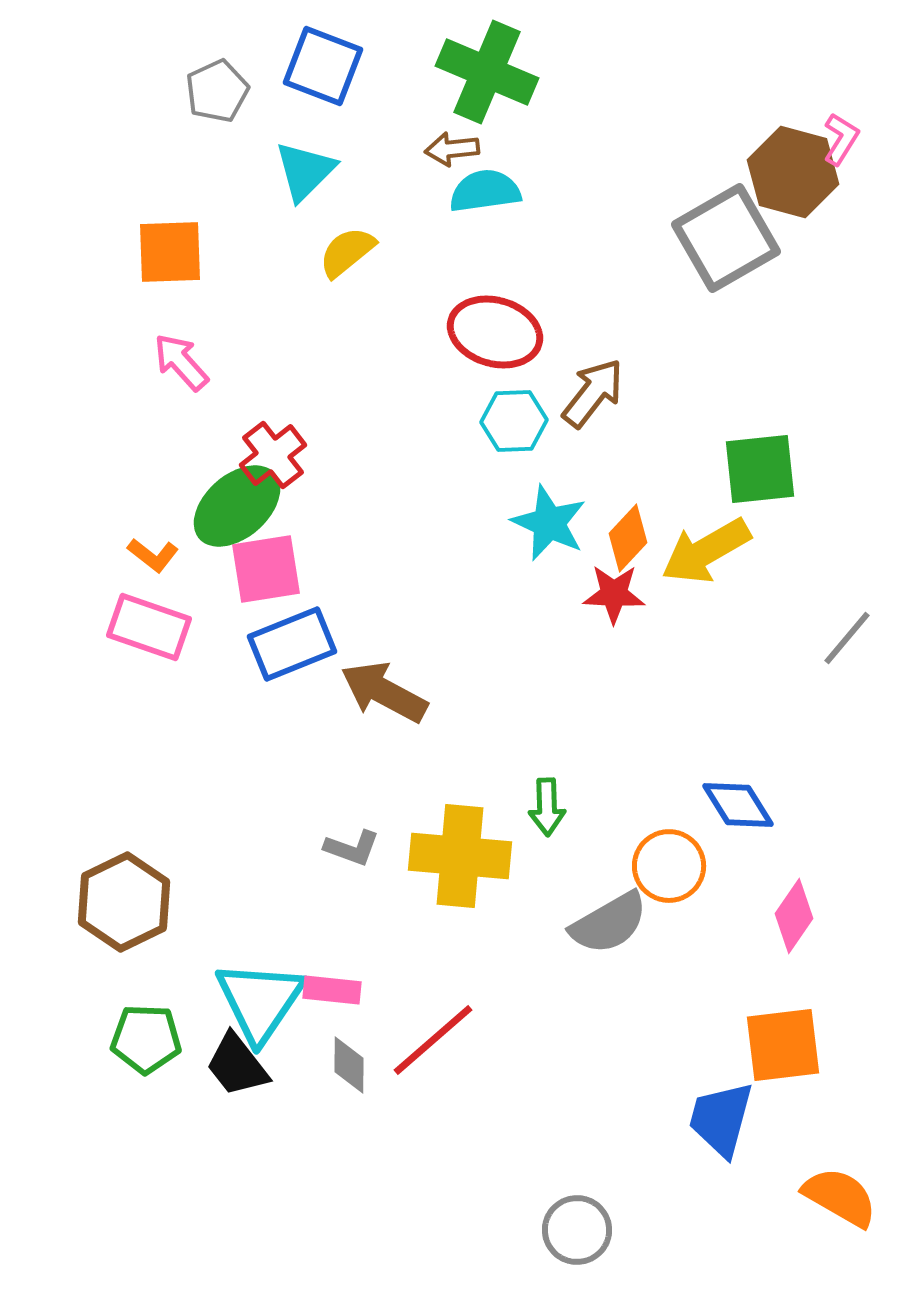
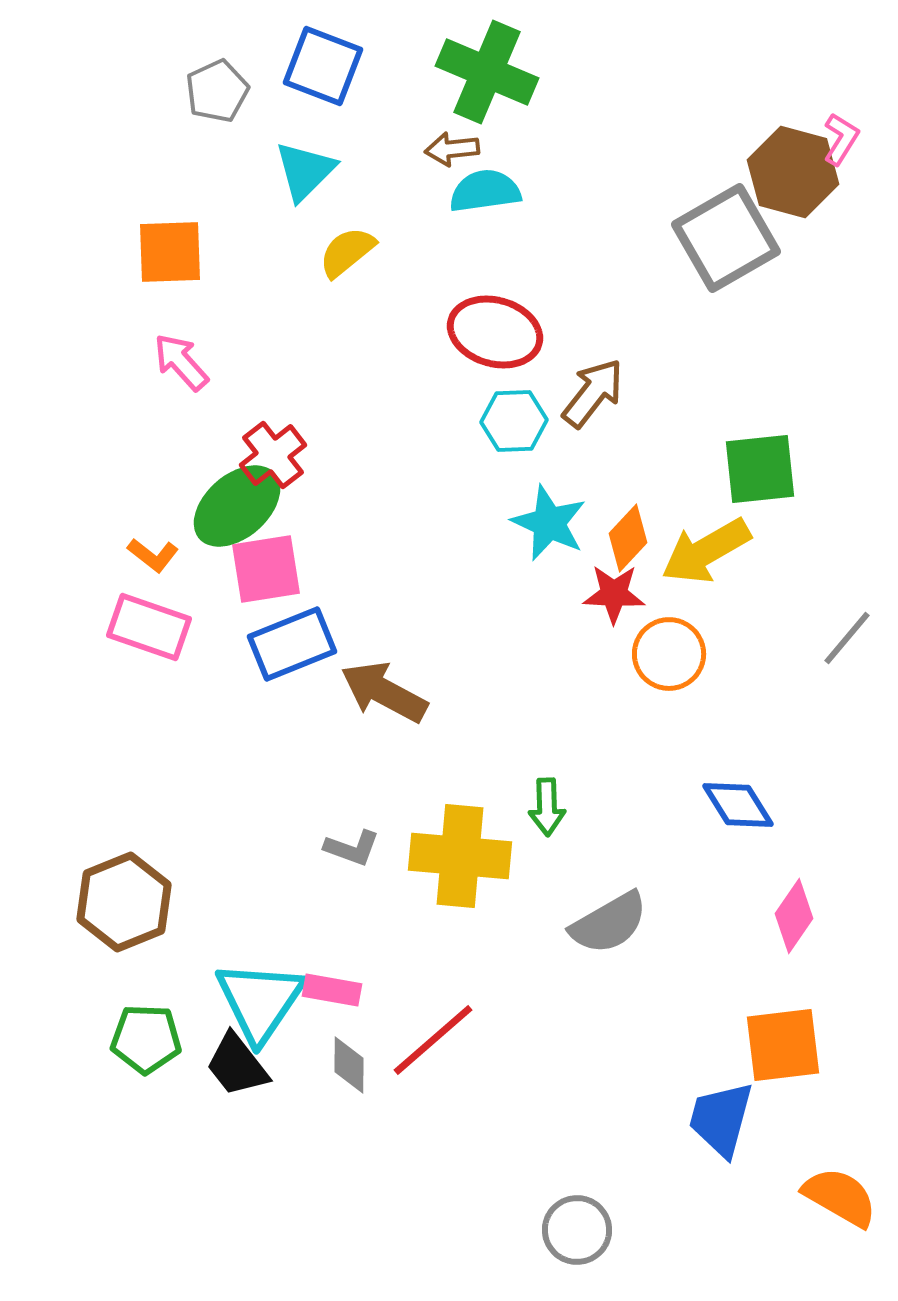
orange circle at (669, 866): moved 212 px up
brown hexagon at (124, 902): rotated 4 degrees clockwise
pink rectangle at (332, 990): rotated 4 degrees clockwise
